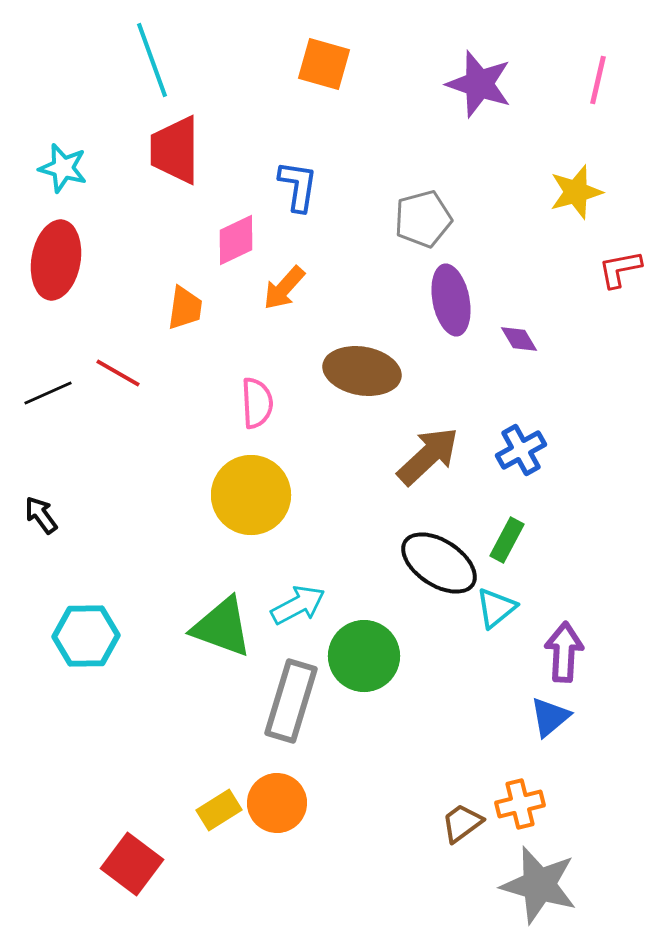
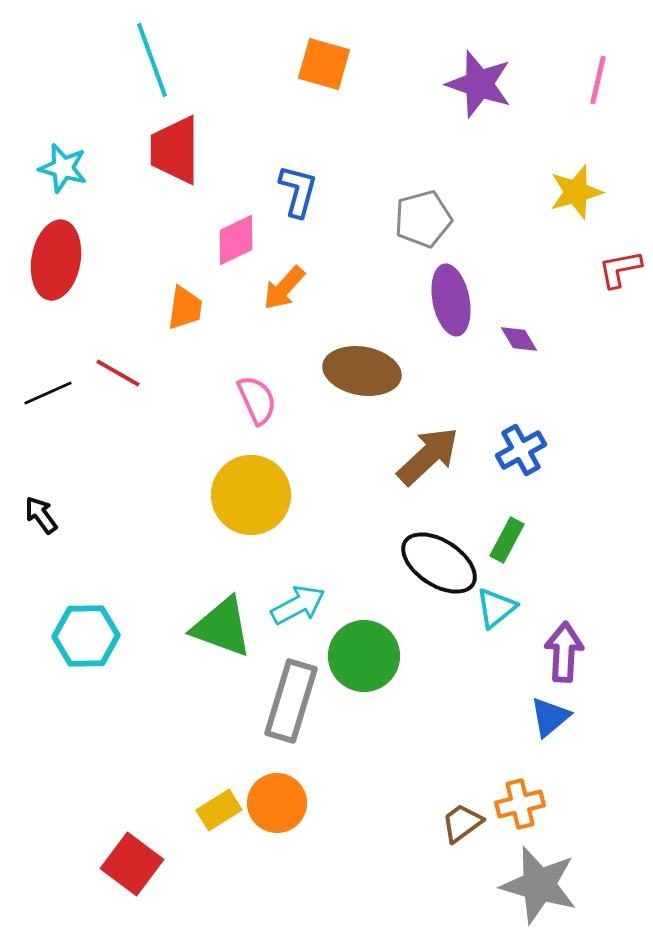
blue L-shape: moved 5 px down; rotated 6 degrees clockwise
pink semicircle: moved 3 px up; rotated 21 degrees counterclockwise
